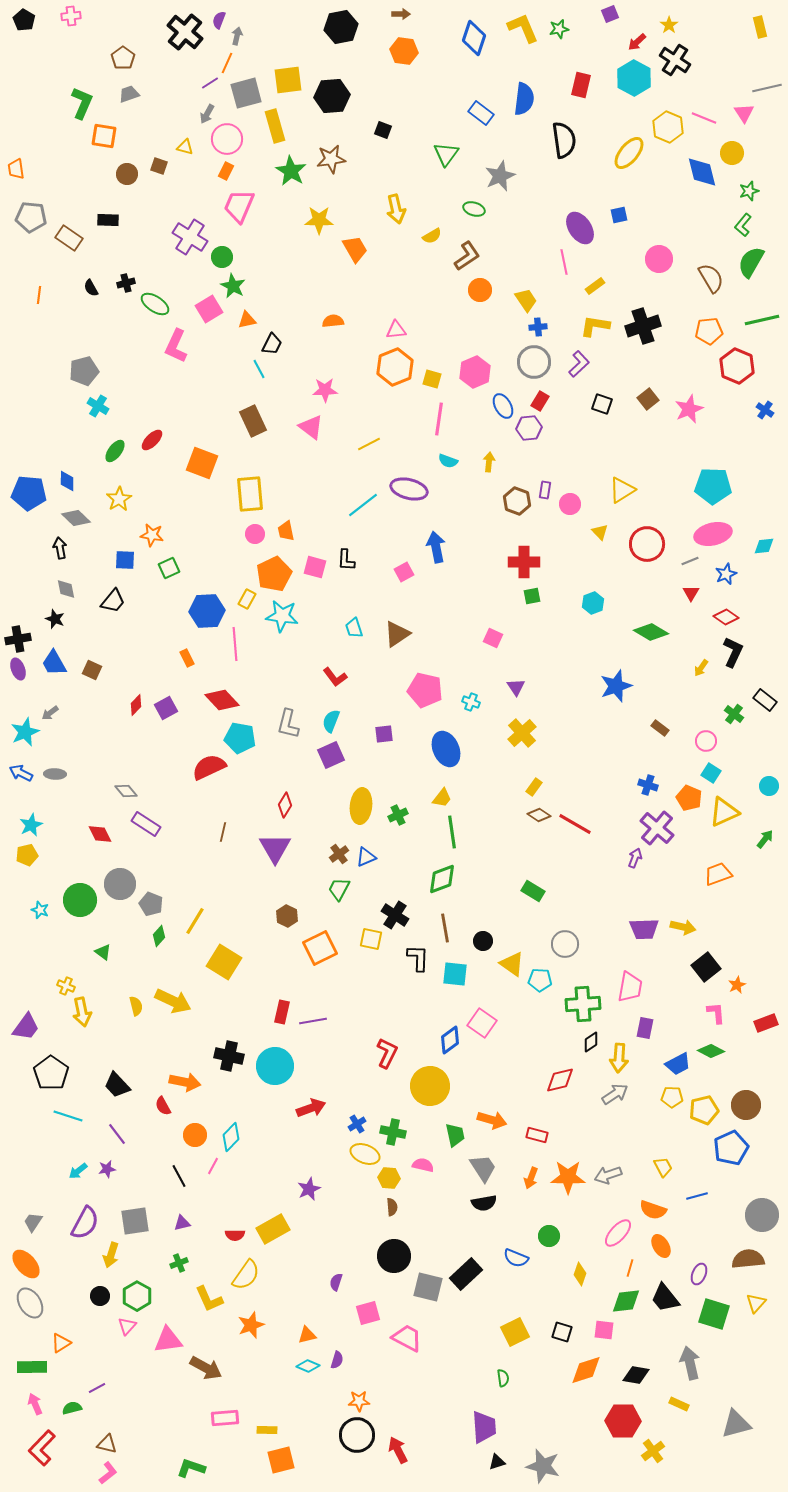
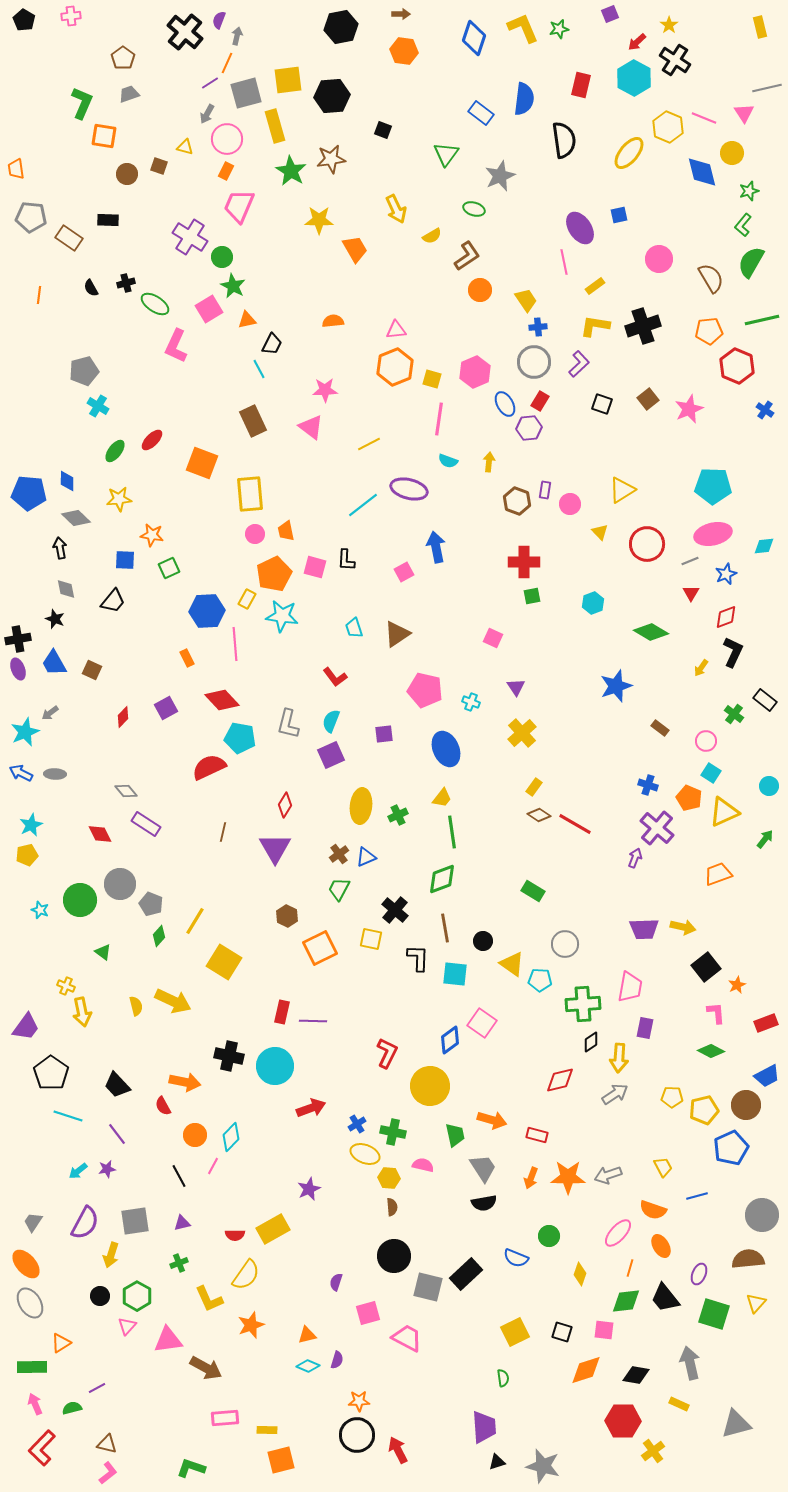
yellow arrow at (396, 209): rotated 12 degrees counterclockwise
blue ellipse at (503, 406): moved 2 px right, 2 px up
yellow star at (119, 499): rotated 25 degrees clockwise
red diamond at (726, 617): rotated 55 degrees counterclockwise
red diamond at (136, 705): moved 13 px left, 12 px down
black cross at (395, 915): moved 5 px up; rotated 8 degrees clockwise
purple line at (313, 1021): rotated 12 degrees clockwise
blue trapezoid at (678, 1064): moved 89 px right, 12 px down
